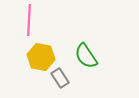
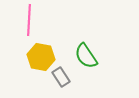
gray rectangle: moved 1 px right, 1 px up
